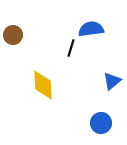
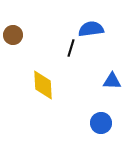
blue triangle: rotated 42 degrees clockwise
